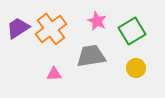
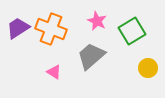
orange cross: rotated 32 degrees counterclockwise
gray trapezoid: rotated 32 degrees counterclockwise
yellow circle: moved 12 px right
pink triangle: moved 2 px up; rotated 35 degrees clockwise
